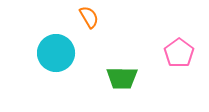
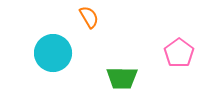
cyan circle: moved 3 px left
